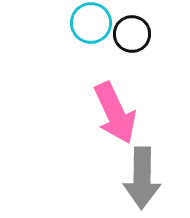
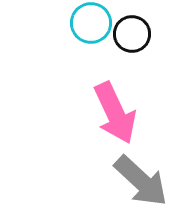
gray arrow: moved 1 px left, 3 px down; rotated 48 degrees counterclockwise
